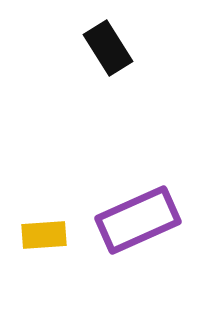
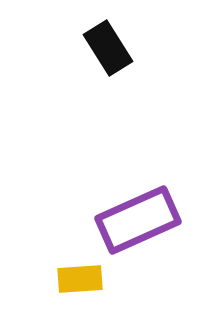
yellow rectangle: moved 36 px right, 44 px down
